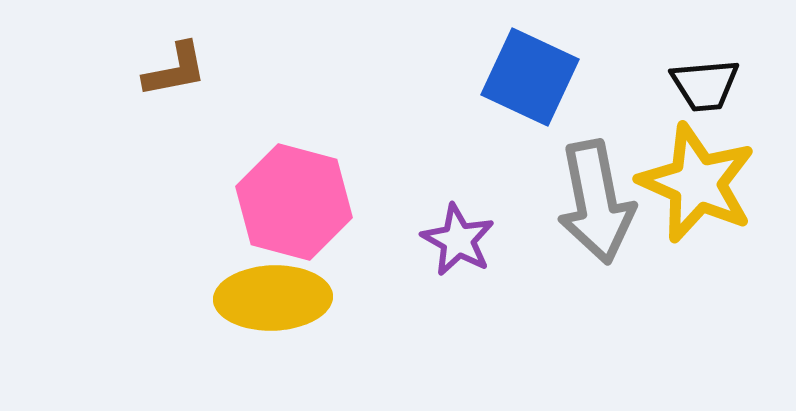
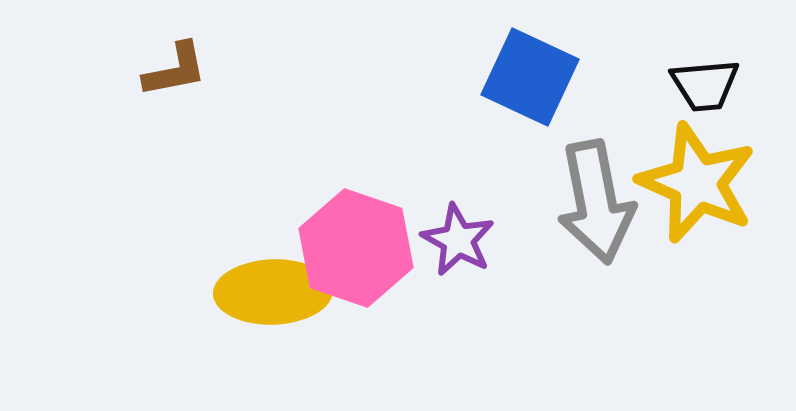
pink hexagon: moved 62 px right, 46 px down; rotated 4 degrees clockwise
yellow ellipse: moved 6 px up
